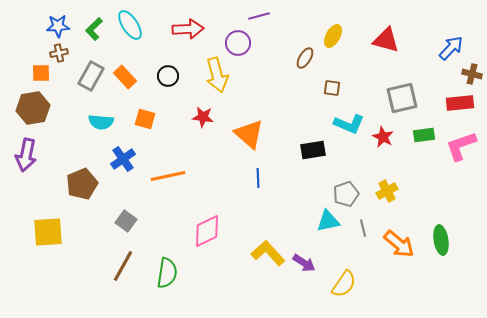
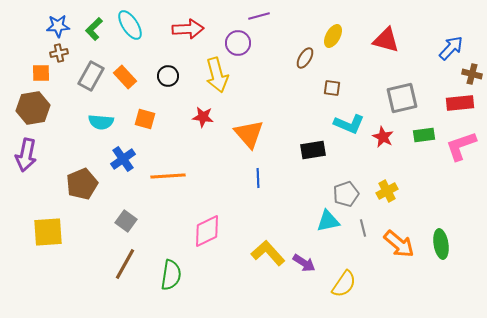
orange triangle at (249, 134): rotated 8 degrees clockwise
orange line at (168, 176): rotated 8 degrees clockwise
green ellipse at (441, 240): moved 4 px down
brown line at (123, 266): moved 2 px right, 2 px up
green semicircle at (167, 273): moved 4 px right, 2 px down
